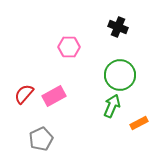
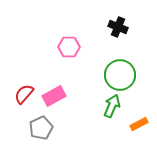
orange rectangle: moved 1 px down
gray pentagon: moved 11 px up
